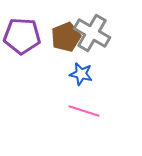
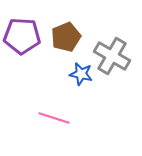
gray cross: moved 20 px right, 23 px down
pink line: moved 30 px left, 7 px down
